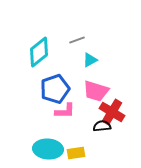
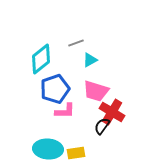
gray line: moved 1 px left, 3 px down
cyan diamond: moved 2 px right, 7 px down
black semicircle: rotated 48 degrees counterclockwise
